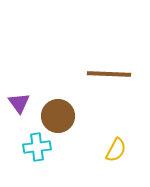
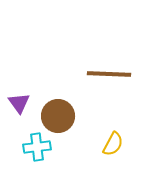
yellow semicircle: moved 3 px left, 6 px up
